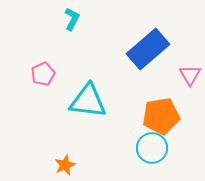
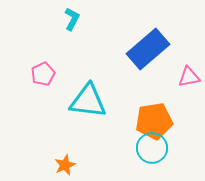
pink triangle: moved 1 px left, 2 px down; rotated 50 degrees clockwise
orange pentagon: moved 7 px left, 5 px down
